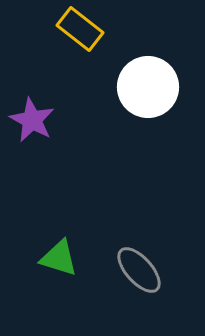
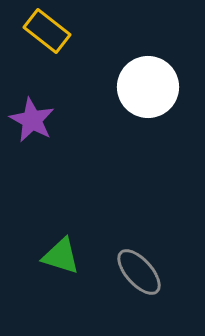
yellow rectangle: moved 33 px left, 2 px down
green triangle: moved 2 px right, 2 px up
gray ellipse: moved 2 px down
